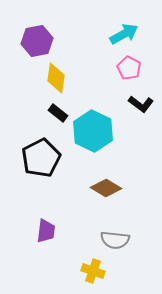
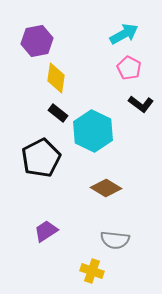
purple trapezoid: rotated 130 degrees counterclockwise
yellow cross: moved 1 px left
